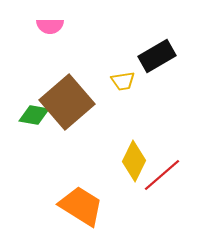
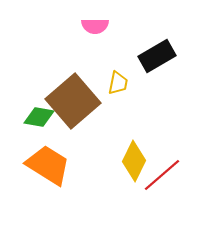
pink semicircle: moved 45 px right
yellow trapezoid: moved 5 px left, 2 px down; rotated 70 degrees counterclockwise
brown square: moved 6 px right, 1 px up
green diamond: moved 5 px right, 2 px down
orange trapezoid: moved 33 px left, 41 px up
